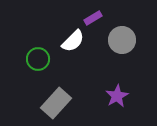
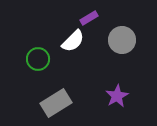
purple rectangle: moved 4 px left
gray rectangle: rotated 16 degrees clockwise
